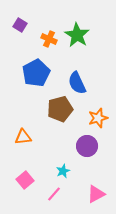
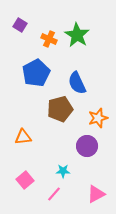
cyan star: rotated 24 degrees clockwise
